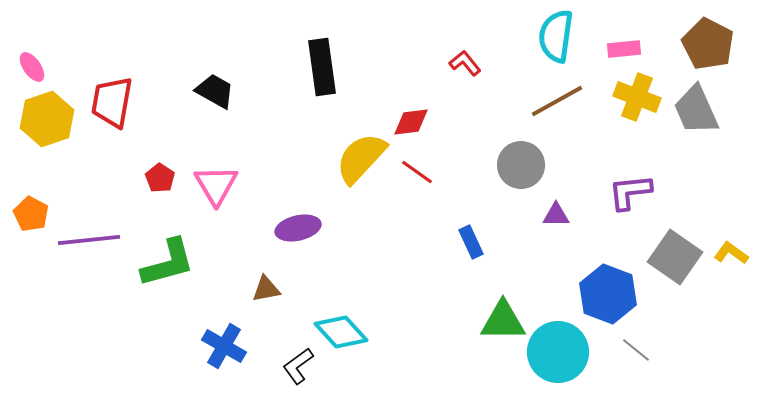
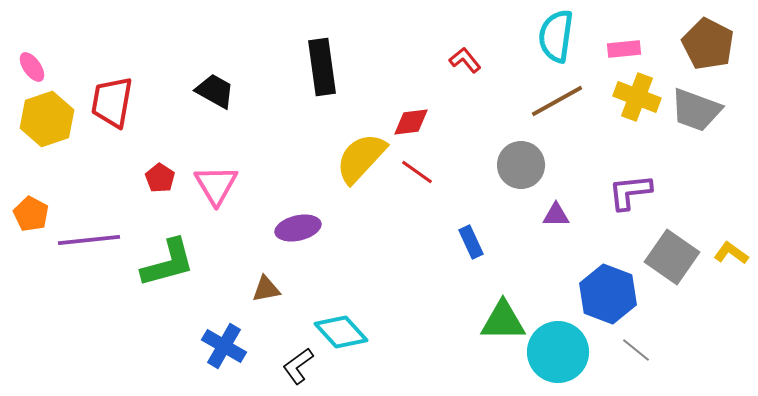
red L-shape: moved 3 px up
gray trapezoid: rotated 46 degrees counterclockwise
gray square: moved 3 px left
